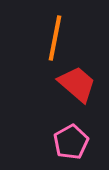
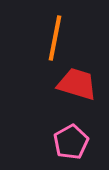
red trapezoid: rotated 24 degrees counterclockwise
